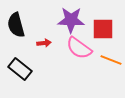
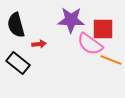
red arrow: moved 5 px left, 1 px down
pink semicircle: moved 11 px right, 4 px up
black rectangle: moved 2 px left, 6 px up
